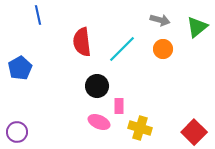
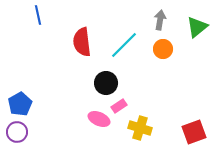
gray arrow: rotated 96 degrees counterclockwise
cyan line: moved 2 px right, 4 px up
blue pentagon: moved 36 px down
black circle: moved 9 px right, 3 px up
pink rectangle: rotated 56 degrees clockwise
pink ellipse: moved 3 px up
red square: rotated 25 degrees clockwise
